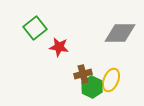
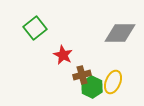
red star: moved 4 px right, 8 px down; rotated 18 degrees clockwise
brown cross: moved 1 px left, 1 px down
yellow ellipse: moved 2 px right, 2 px down
